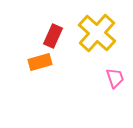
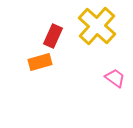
yellow cross: moved 7 px up
pink trapezoid: rotated 35 degrees counterclockwise
